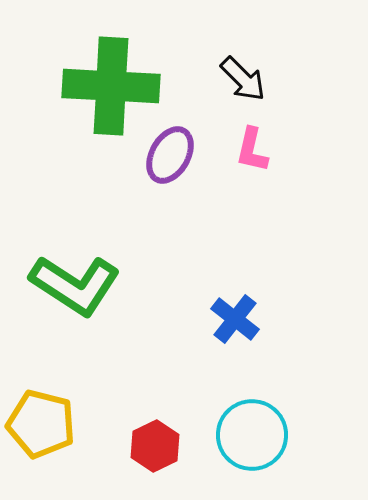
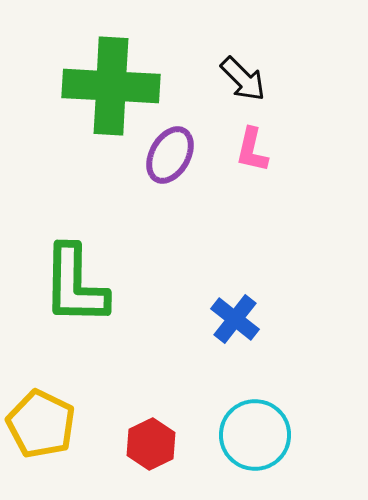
green L-shape: rotated 58 degrees clockwise
yellow pentagon: rotated 12 degrees clockwise
cyan circle: moved 3 px right
red hexagon: moved 4 px left, 2 px up
